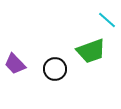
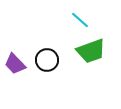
cyan line: moved 27 px left
black circle: moved 8 px left, 9 px up
